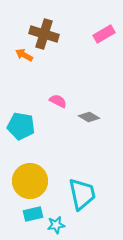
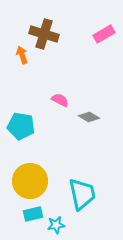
orange arrow: moved 2 px left; rotated 42 degrees clockwise
pink semicircle: moved 2 px right, 1 px up
